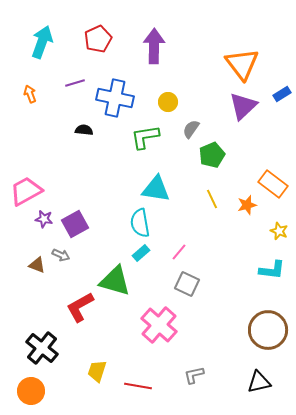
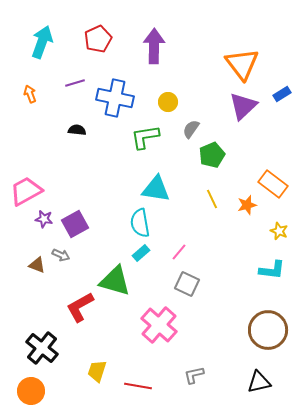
black semicircle: moved 7 px left
